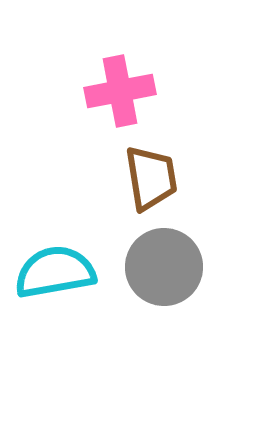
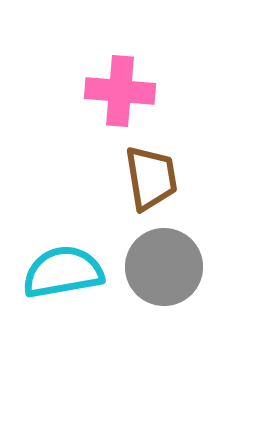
pink cross: rotated 16 degrees clockwise
cyan semicircle: moved 8 px right
